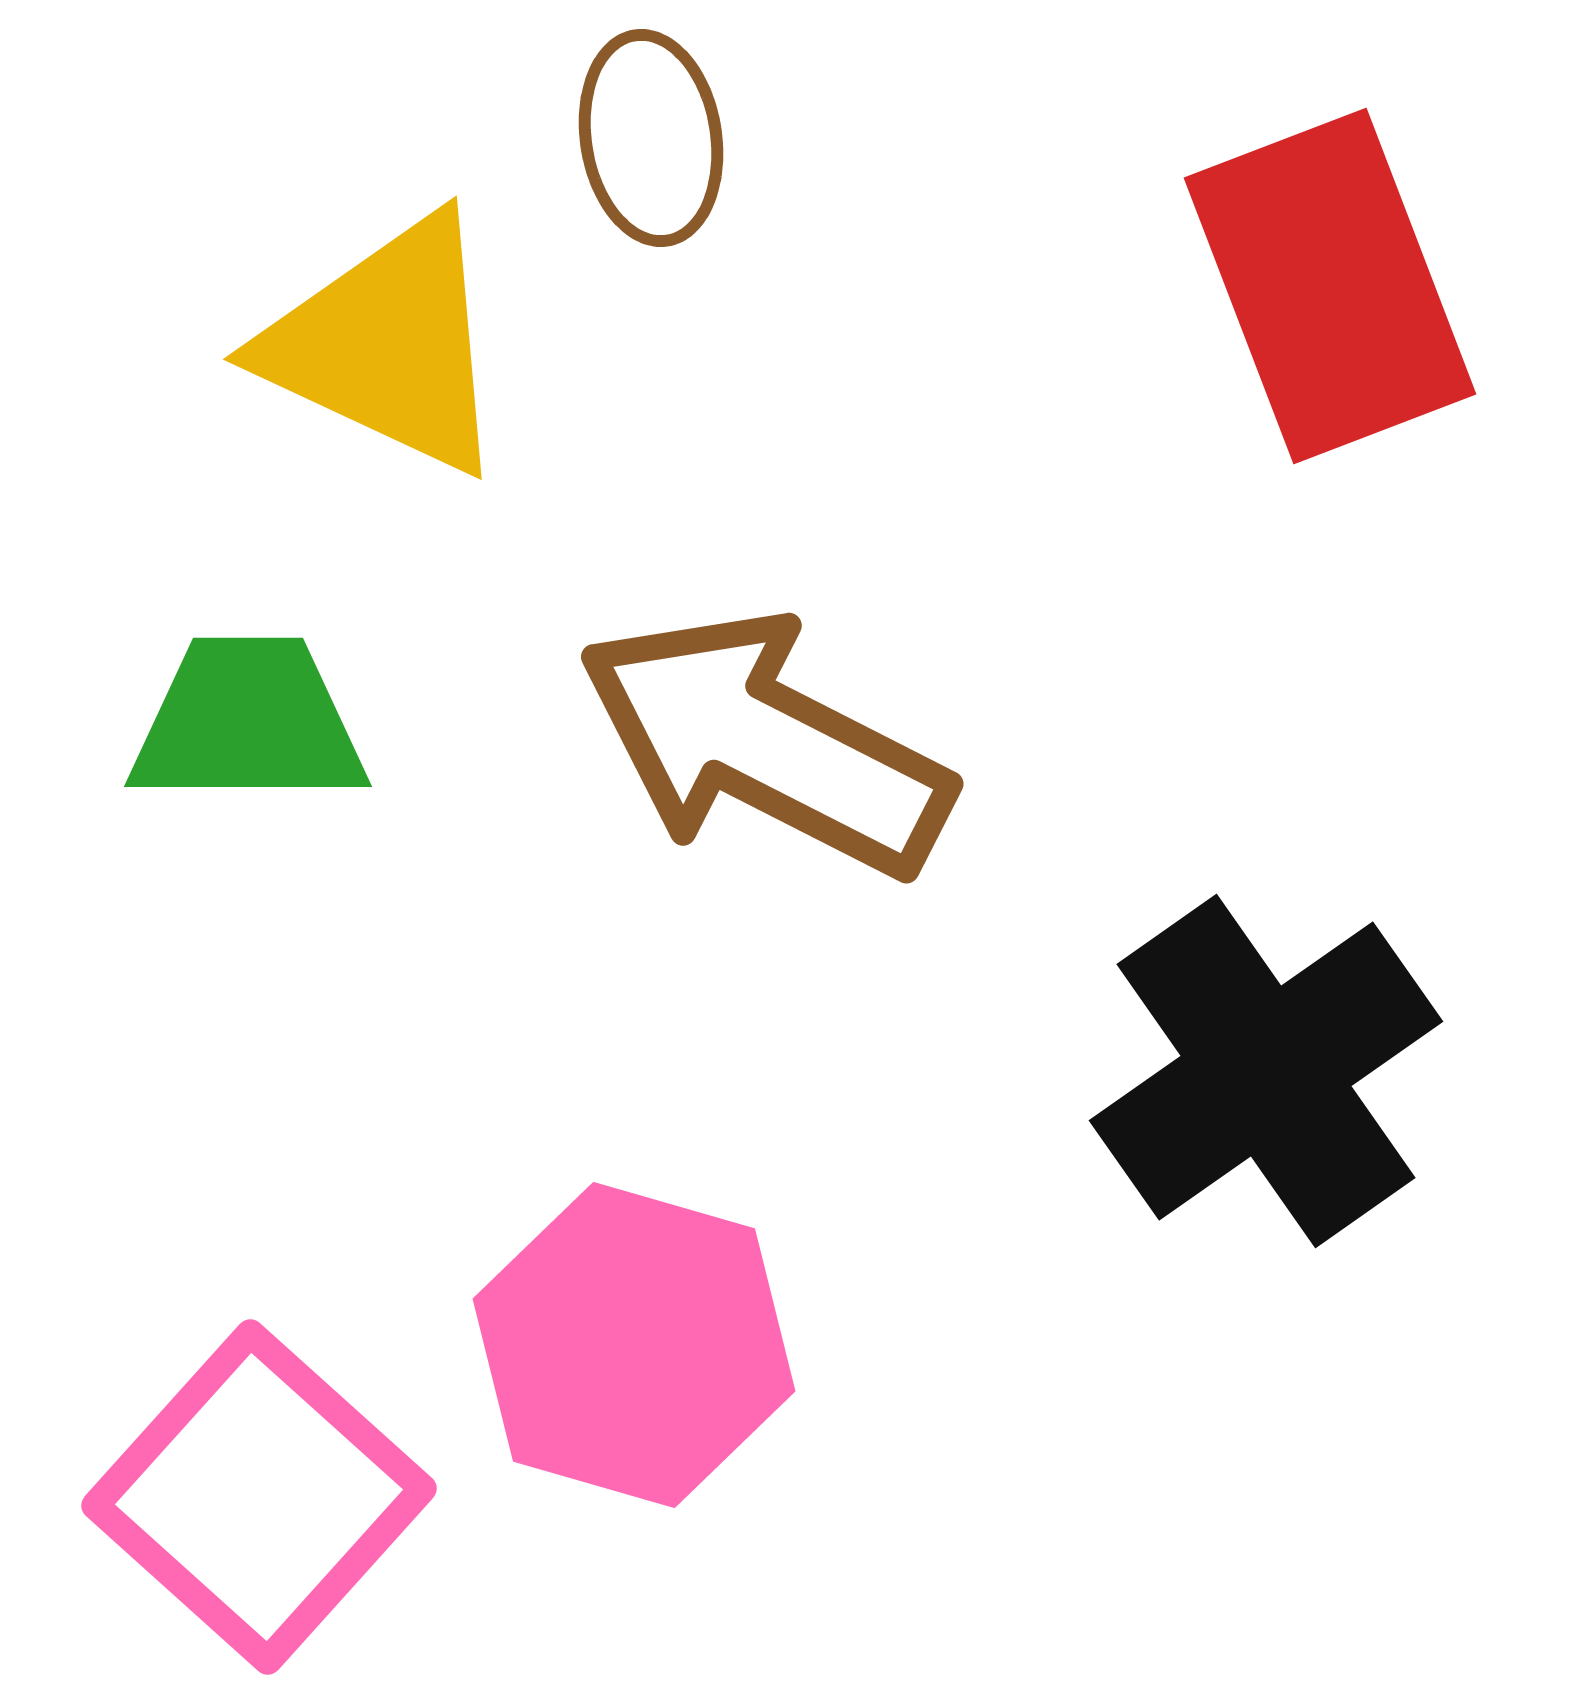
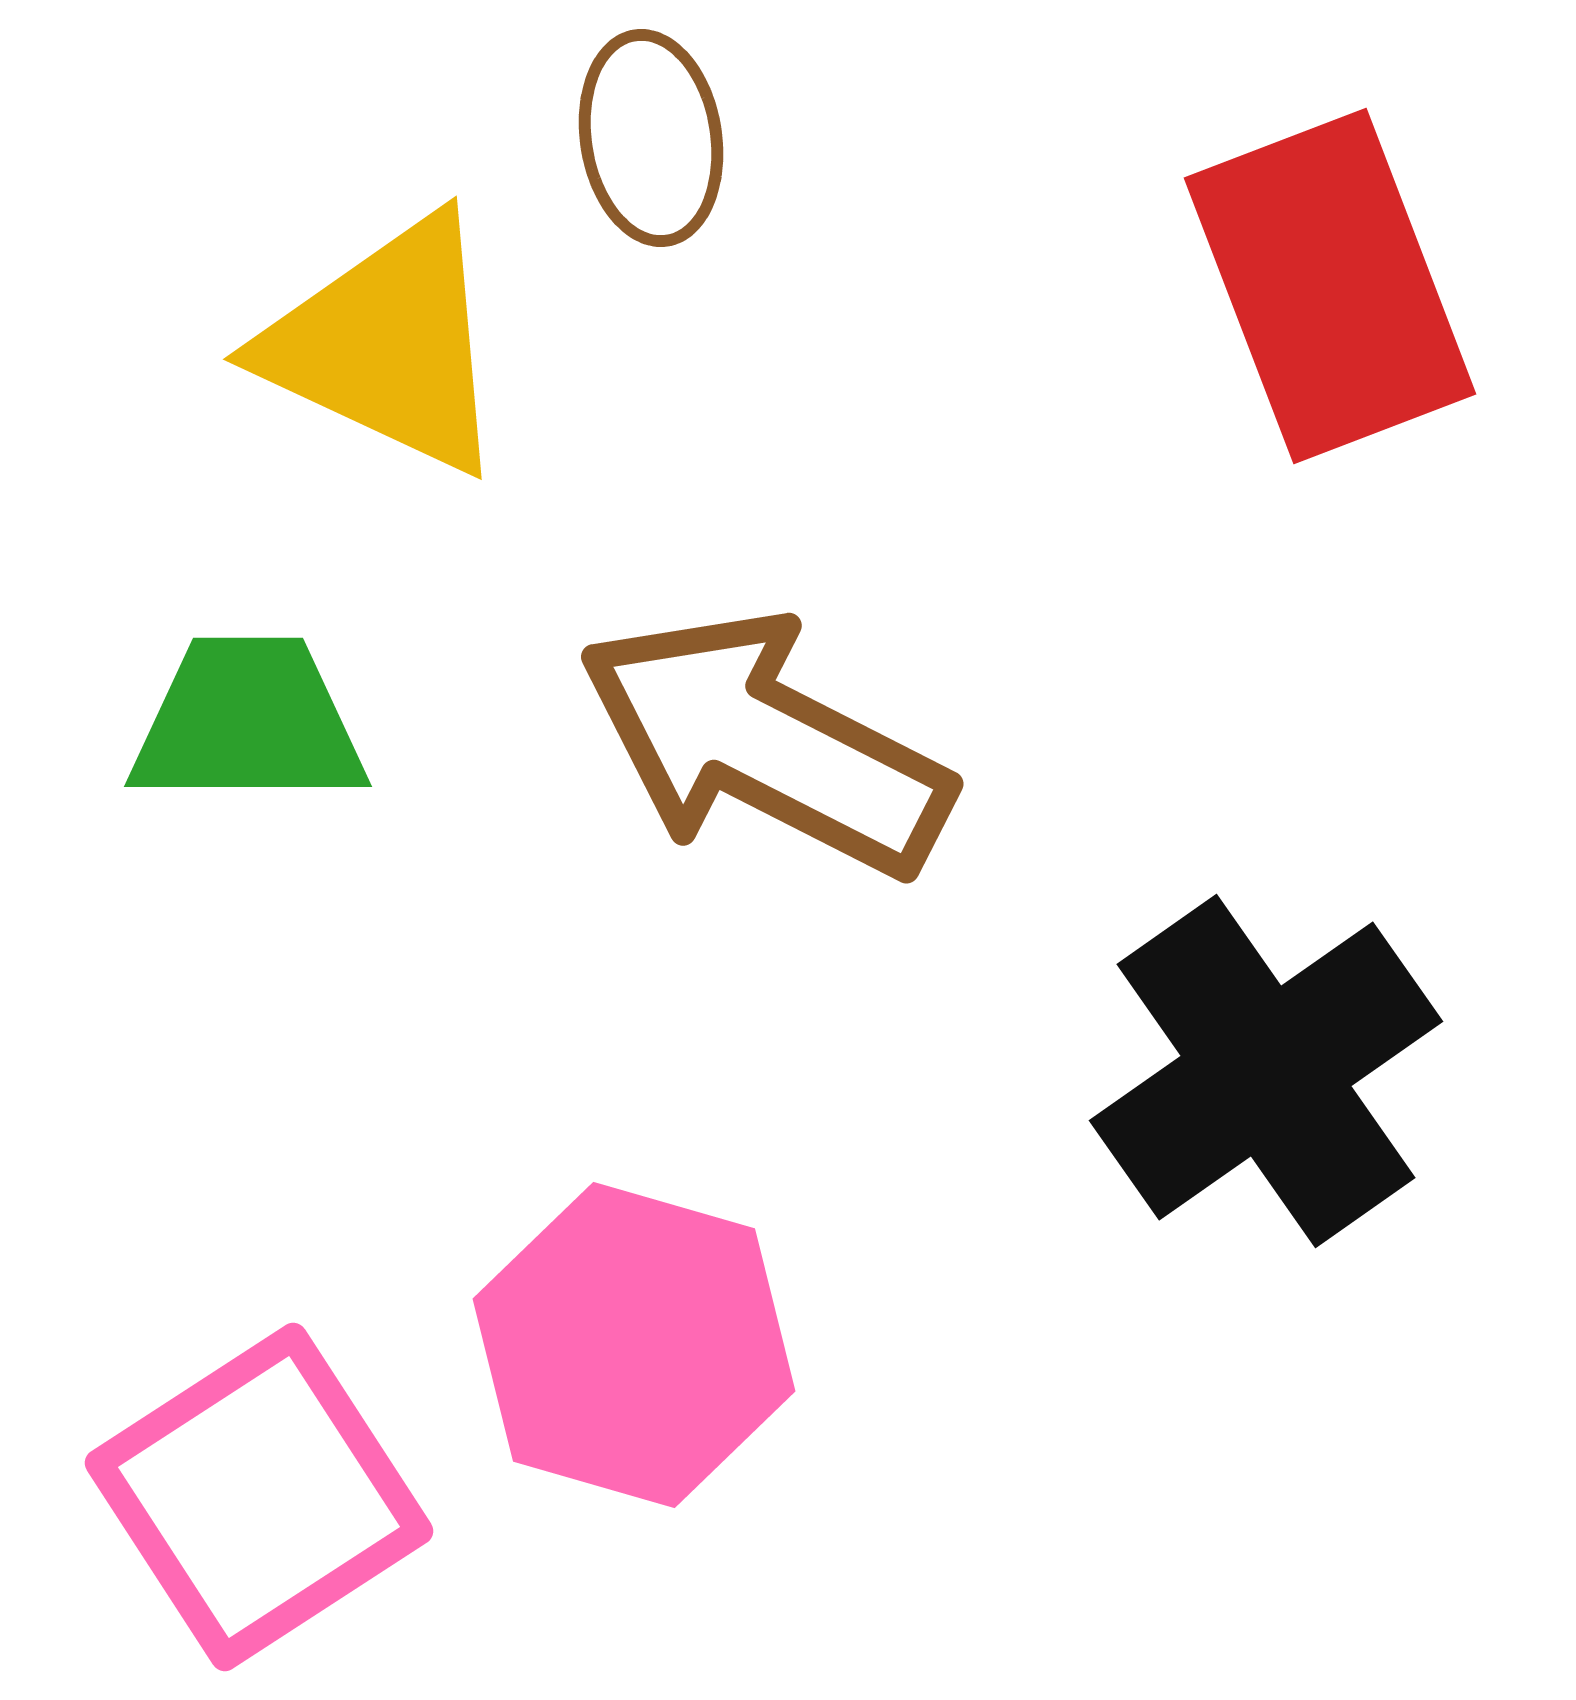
pink square: rotated 15 degrees clockwise
